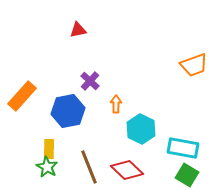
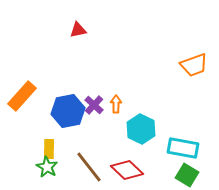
purple cross: moved 4 px right, 24 px down
brown line: rotated 16 degrees counterclockwise
